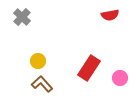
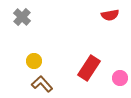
yellow circle: moved 4 px left
